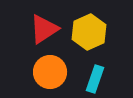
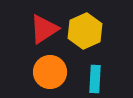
yellow hexagon: moved 4 px left, 1 px up
cyan rectangle: rotated 16 degrees counterclockwise
